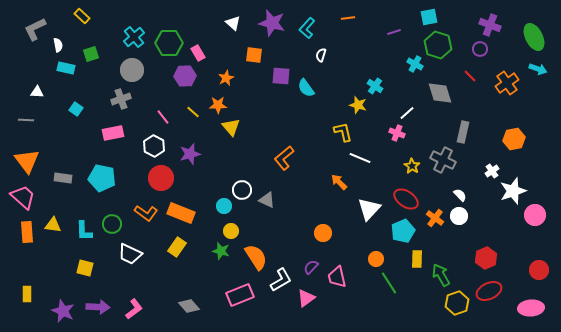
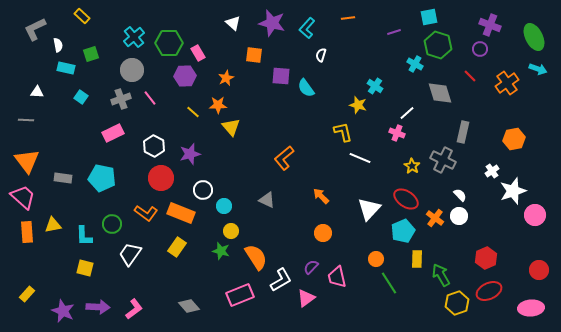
cyan square at (76, 109): moved 5 px right, 12 px up
pink line at (163, 117): moved 13 px left, 19 px up
pink rectangle at (113, 133): rotated 15 degrees counterclockwise
orange arrow at (339, 182): moved 18 px left, 14 px down
white circle at (242, 190): moved 39 px left
yellow triangle at (53, 225): rotated 18 degrees counterclockwise
cyan L-shape at (84, 231): moved 5 px down
white trapezoid at (130, 254): rotated 100 degrees clockwise
yellow rectangle at (27, 294): rotated 42 degrees clockwise
